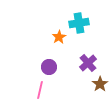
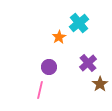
cyan cross: rotated 30 degrees counterclockwise
